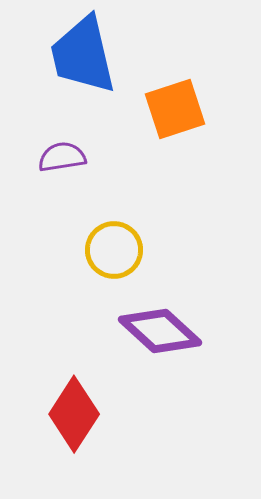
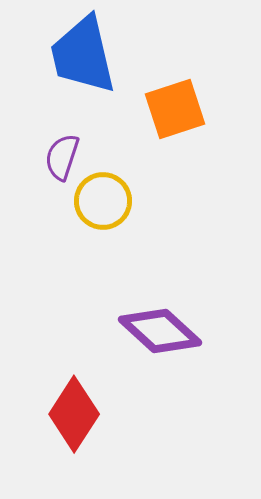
purple semicircle: rotated 63 degrees counterclockwise
yellow circle: moved 11 px left, 49 px up
